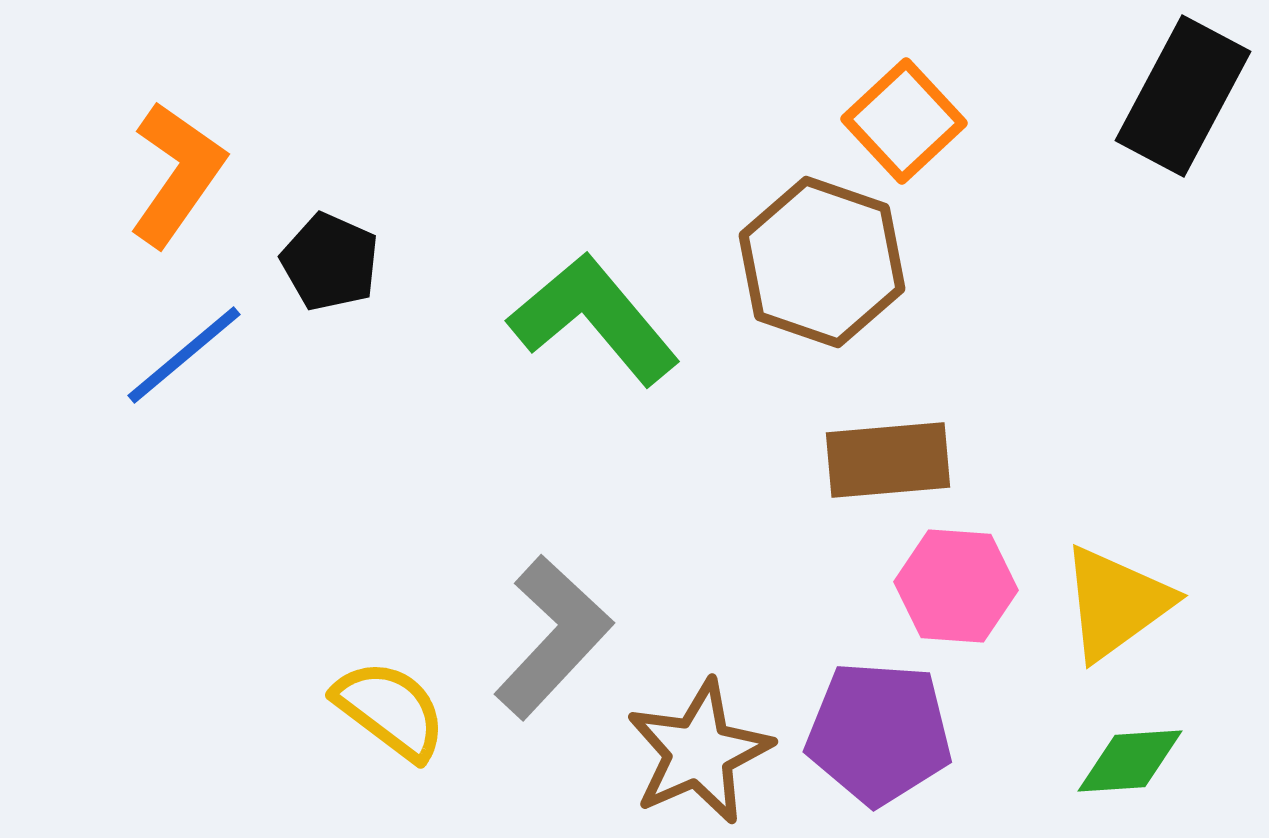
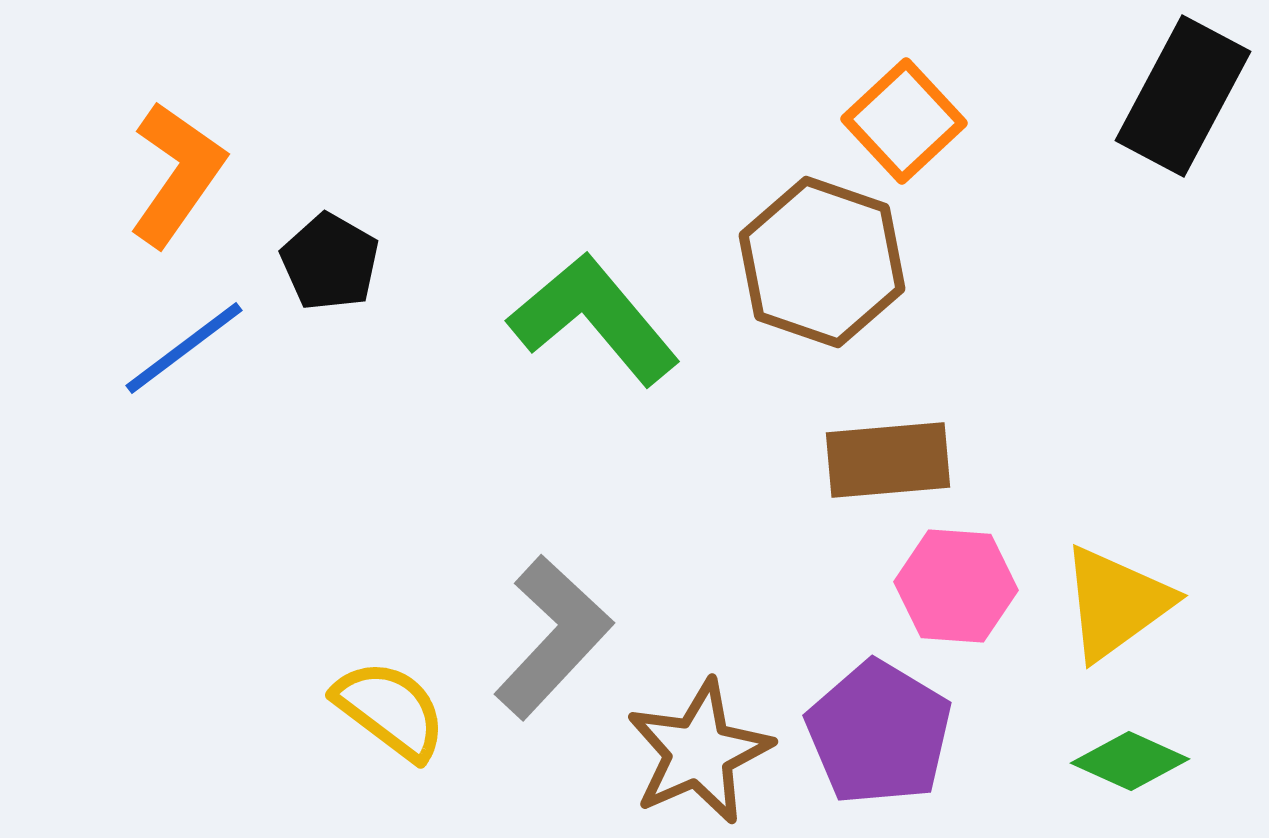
black pentagon: rotated 6 degrees clockwise
blue line: moved 7 px up; rotated 3 degrees clockwise
purple pentagon: rotated 27 degrees clockwise
green diamond: rotated 28 degrees clockwise
